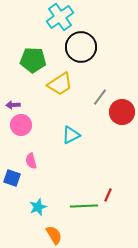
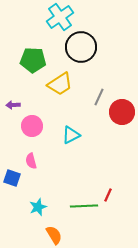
gray line: moved 1 px left; rotated 12 degrees counterclockwise
pink circle: moved 11 px right, 1 px down
